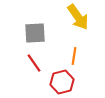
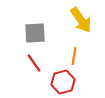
yellow arrow: moved 3 px right, 3 px down
red hexagon: moved 1 px right
